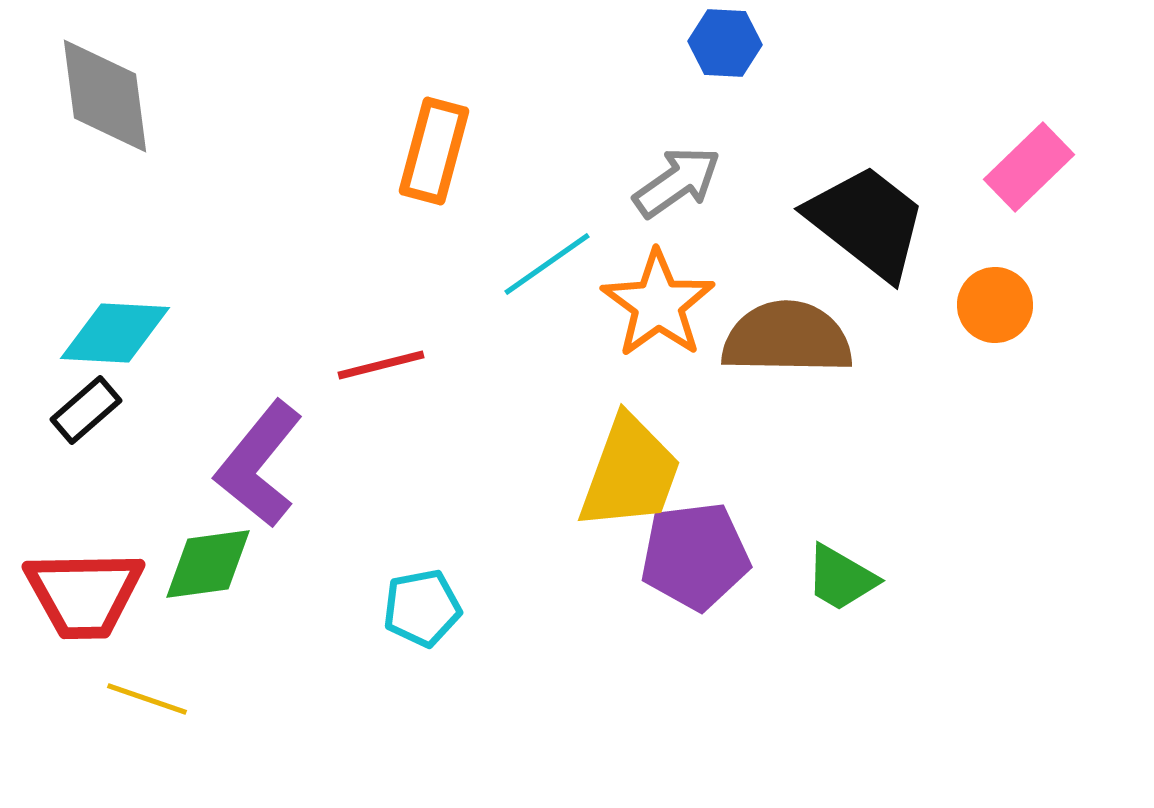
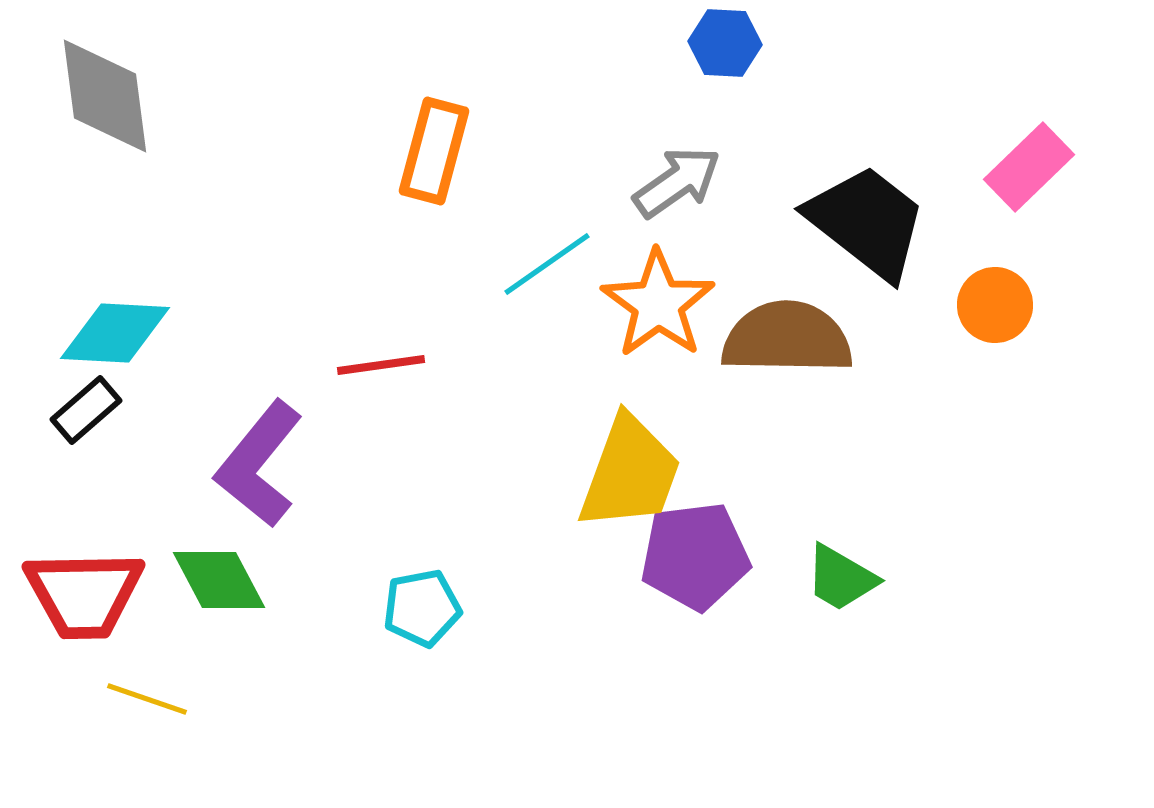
red line: rotated 6 degrees clockwise
green diamond: moved 11 px right, 16 px down; rotated 70 degrees clockwise
